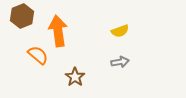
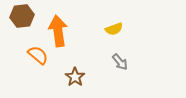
brown hexagon: rotated 15 degrees clockwise
yellow semicircle: moved 6 px left, 2 px up
gray arrow: rotated 60 degrees clockwise
